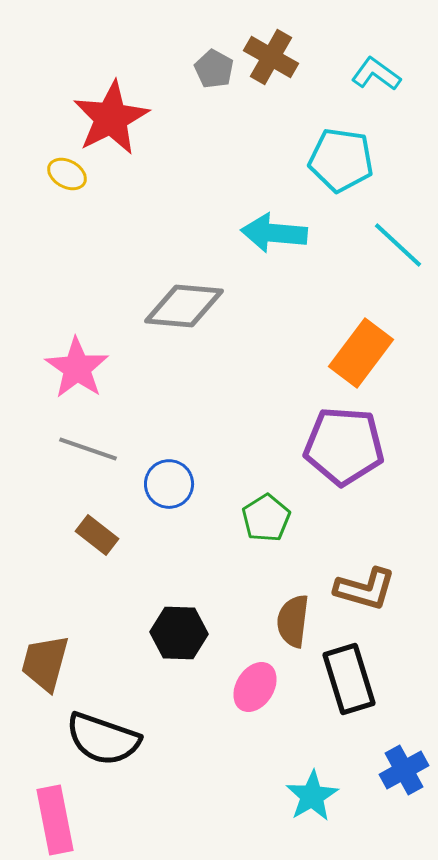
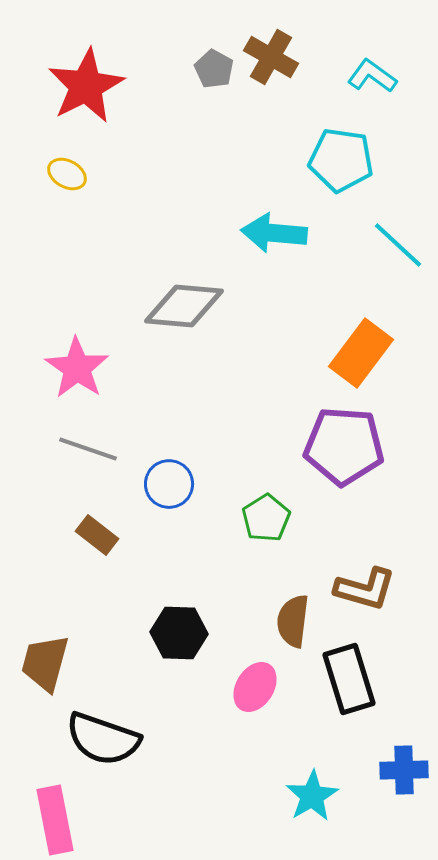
cyan L-shape: moved 4 px left, 2 px down
red star: moved 25 px left, 32 px up
blue cross: rotated 27 degrees clockwise
